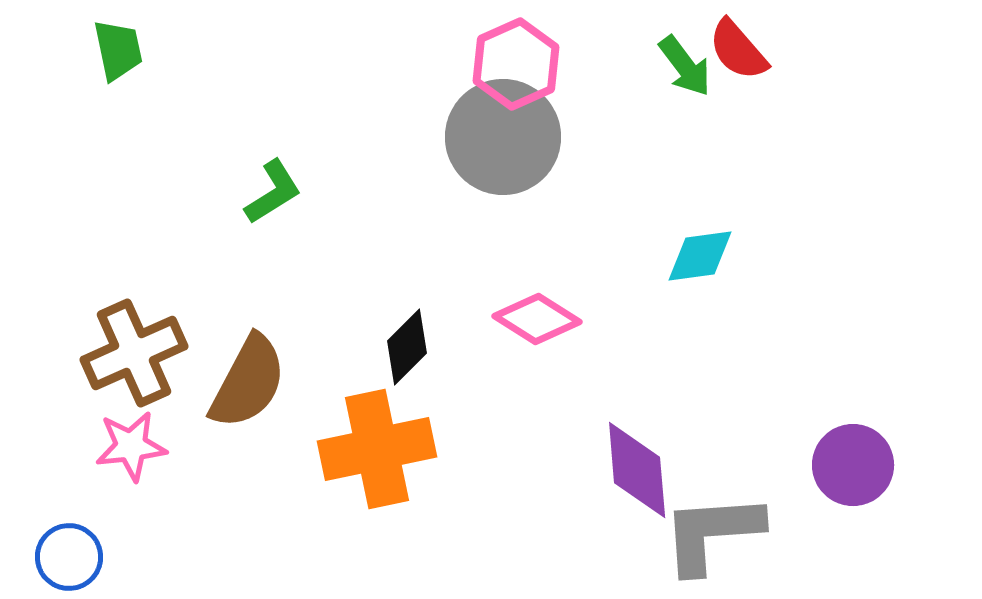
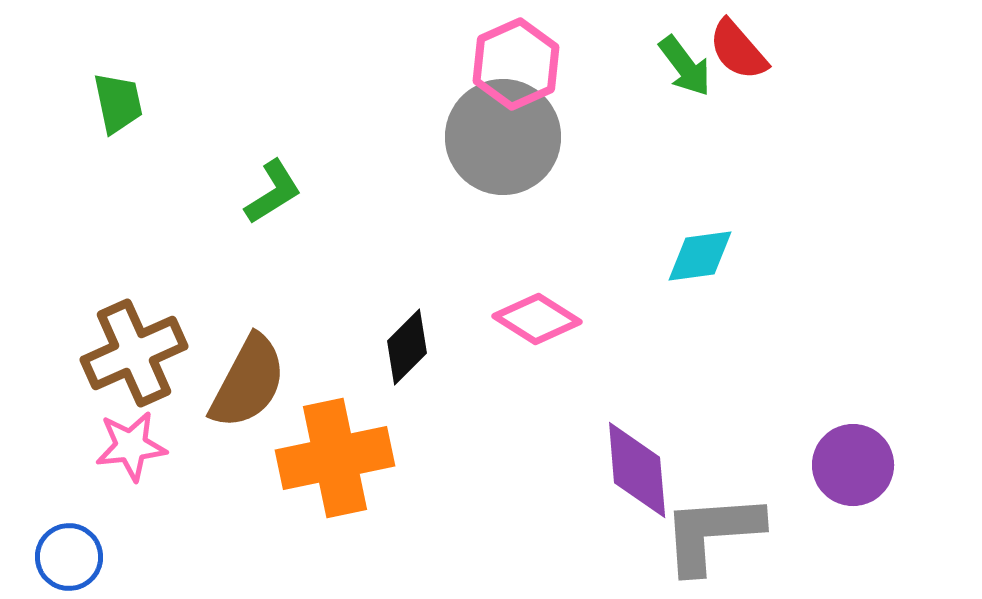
green trapezoid: moved 53 px down
orange cross: moved 42 px left, 9 px down
